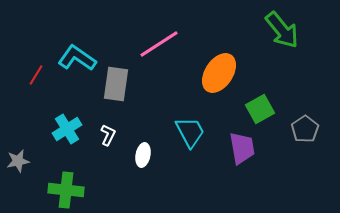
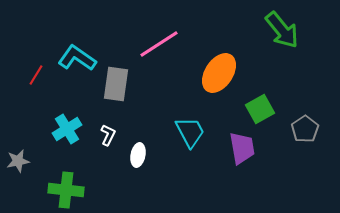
white ellipse: moved 5 px left
